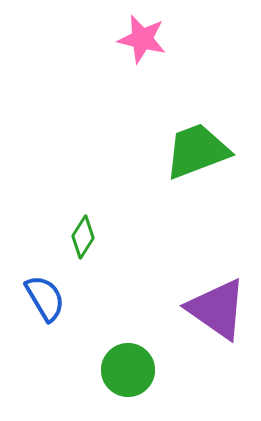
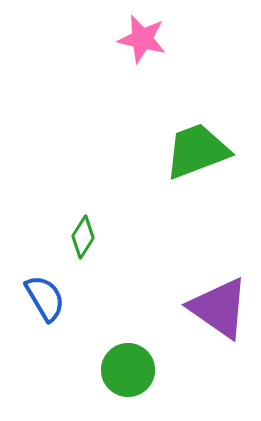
purple triangle: moved 2 px right, 1 px up
